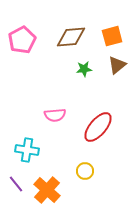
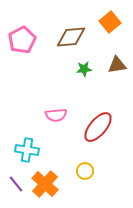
orange square: moved 2 px left, 14 px up; rotated 25 degrees counterclockwise
brown triangle: rotated 30 degrees clockwise
pink semicircle: moved 1 px right
orange cross: moved 2 px left, 6 px up
